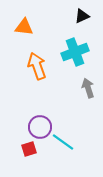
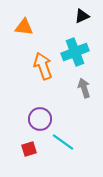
orange arrow: moved 6 px right
gray arrow: moved 4 px left
purple circle: moved 8 px up
